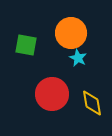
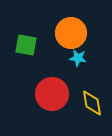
cyan star: rotated 18 degrees counterclockwise
